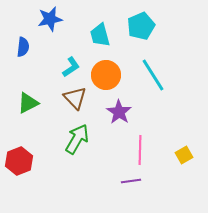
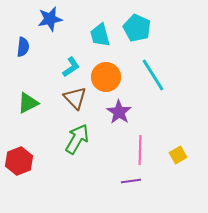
cyan pentagon: moved 4 px left, 2 px down; rotated 24 degrees counterclockwise
orange circle: moved 2 px down
yellow square: moved 6 px left
